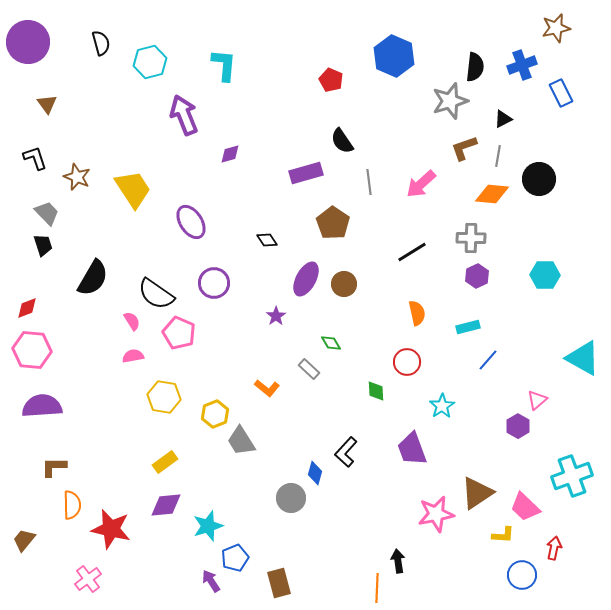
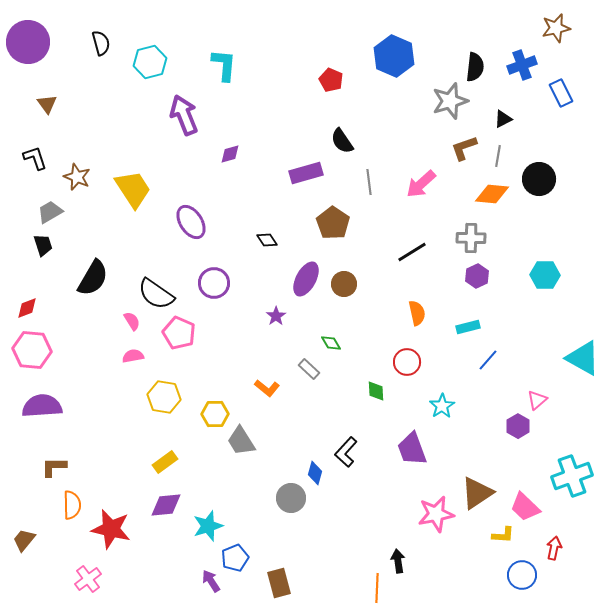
gray trapezoid at (47, 213): moved 3 px right, 1 px up; rotated 76 degrees counterclockwise
yellow hexagon at (215, 414): rotated 20 degrees clockwise
